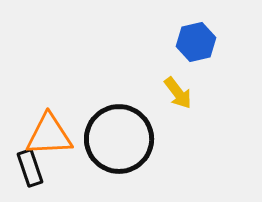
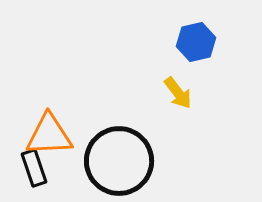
black circle: moved 22 px down
black rectangle: moved 4 px right
